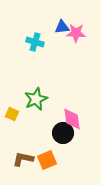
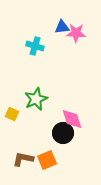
cyan cross: moved 4 px down
pink diamond: rotated 10 degrees counterclockwise
